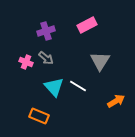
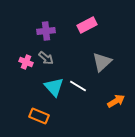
purple cross: rotated 12 degrees clockwise
gray triangle: moved 2 px right, 1 px down; rotated 15 degrees clockwise
